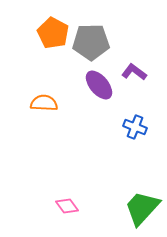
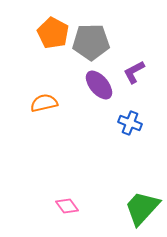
purple L-shape: rotated 65 degrees counterclockwise
orange semicircle: rotated 16 degrees counterclockwise
blue cross: moved 5 px left, 4 px up
